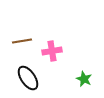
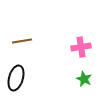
pink cross: moved 29 px right, 4 px up
black ellipse: moved 12 px left; rotated 50 degrees clockwise
